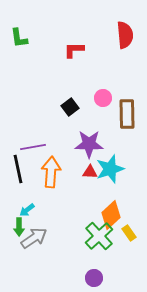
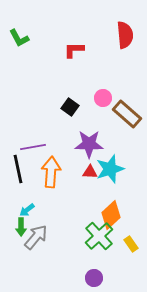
green L-shape: rotated 20 degrees counterclockwise
black square: rotated 18 degrees counterclockwise
brown rectangle: rotated 48 degrees counterclockwise
green arrow: moved 2 px right
yellow rectangle: moved 2 px right, 11 px down
gray arrow: moved 2 px right, 1 px up; rotated 16 degrees counterclockwise
